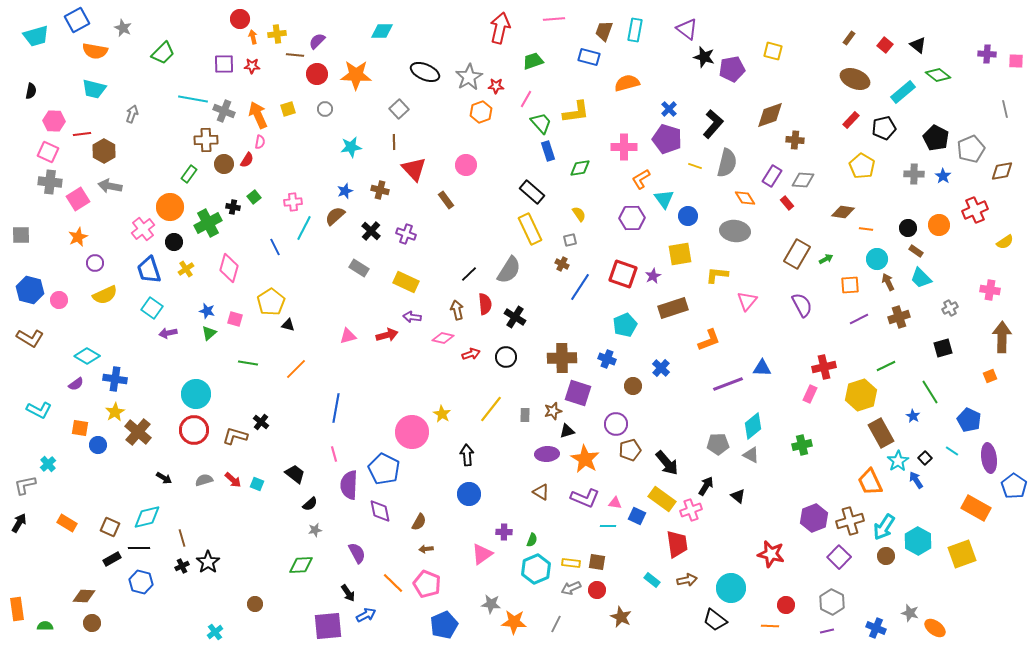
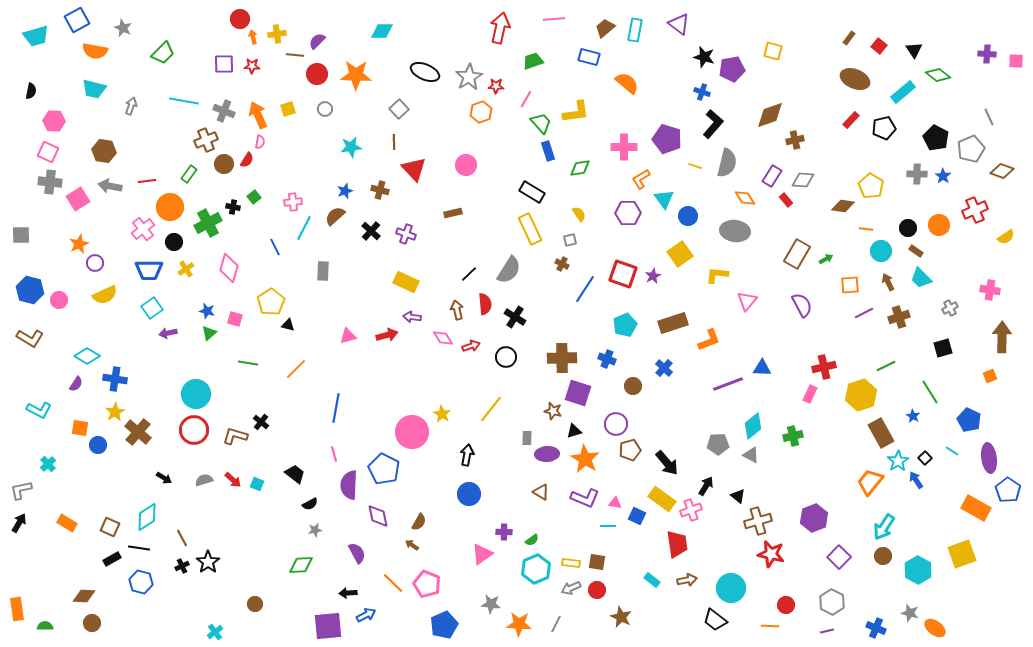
purple triangle at (687, 29): moved 8 px left, 5 px up
brown trapezoid at (604, 31): moved 1 px right, 3 px up; rotated 30 degrees clockwise
red square at (885, 45): moved 6 px left, 1 px down
black triangle at (918, 45): moved 4 px left, 5 px down; rotated 18 degrees clockwise
orange semicircle at (627, 83): rotated 55 degrees clockwise
cyan line at (193, 99): moved 9 px left, 2 px down
blue cross at (669, 109): moved 33 px right, 17 px up; rotated 28 degrees counterclockwise
gray line at (1005, 109): moved 16 px left, 8 px down; rotated 12 degrees counterclockwise
gray arrow at (132, 114): moved 1 px left, 8 px up
red line at (82, 134): moved 65 px right, 47 px down
brown cross at (206, 140): rotated 20 degrees counterclockwise
brown cross at (795, 140): rotated 18 degrees counterclockwise
brown hexagon at (104, 151): rotated 20 degrees counterclockwise
yellow pentagon at (862, 166): moved 9 px right, 20 px down
brown diamond at (1002, 171): rotated 30 degrees clockwise
gray cross at (914, 174): moved 3 px right
black rectangle at (532, 192): rotated 10 degrees counterclockwise
brown rectangle at (446, 200): moved 7 px right, 13 px down; rotated 66 degrees counterclockwise
red rectangle at (787, 203): moved 1 px left, 3 px up
brown diamond at (843, 212): moved 6 px up
purple hexagon at (632, 218): moved 4 px left, 5 px up
orange star at (78, 237): moved 1 px right, 7 px down
yellow semicircle at (1005, 242): moved 1 px right, 5 px up
yellow square at (680, 254): rotated 25 degrees counterclockwise
cyan circle at (877, 259): moved 4 px right, 8 px up
gray rectangle at (359, 268): moved 36 px left, 3 px down; rotated 60 degrees clockwise
blue trapezoid at (149, 270): rotated 72 degrees counterclockwise
blue line at (580, 287): moved 5 px right, 2 px down
cyan square at (152, 308): rotated 20 degrees clockwise
brown rectangle at (673, 308): moved 15 px down
purple line at (859, 319): moved 5 px right, 6 px up
pink diamond at (443, 338): rotated 45 degrees clockwise
red arrow at (471, 354): moved 8 px up
blue cross at (661, 368): moved 3 px right
purple semicircle at (76, 384): rotated 21 degrees counterclockwise
brown star at (553, 411): rotated 30 degrees clockwise
gray rectangle at (525, 415): moved 2 px right, 23 px down
black triangle at (567, 431): moved 7 px right
green cross at (802, 445): moved 9 px left, 9 px up
black arrow at (467, 455): rotated 15 degrees clockwise
orange trapezoid at (870, 482): rotated 64 degrees clockwise
gray L-shape at (25, 485): moved 4 px left, 5 px down
blue pentagon at (1014, 486): moved 6 px left, 4 px down
black semicircle at (310, 504): rotated 14 degrees clockwise
purple diamond at (380, 511): moved 2 px left, 5 px down
cyan diamond at (147, 517): rotated 20 degrees counterclockwise
brown cross at (850, 521): moved 92 px left
brown line at (182, 538): rotated 12 degrees counterclockwise
green semicircle at (532, 540): rotated 32 degrees clockwise
cyan hexagon at (918, 541): moved 29 px down
black line at (139, 548): rotated 10 degrees clockwise
brown arrow at (426, 549): moved 14 px left, 4 px up; rotated 40 degrees clockwise
brown circle at (886, 556): moved 3 px left
black arrow at (348, 593): rotated 120 degrees clockwise
orange star at (514, 622): moved 5 px right, 2 px down
